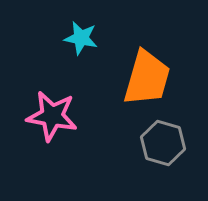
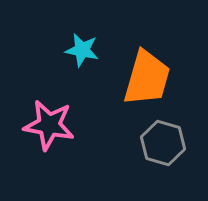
cyan star: moved 1 px right, 12 px down
pink star: moved 3 px left, 9 px down
